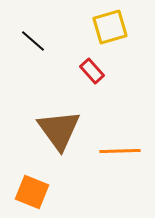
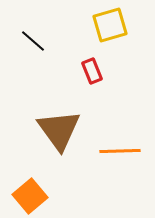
yellow square: moved 2 px up
red rectangle: rotated 20 degrees clockwise
orange square: moved 2 px left, 4 px down; rotated 28 degrees clockwise
